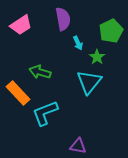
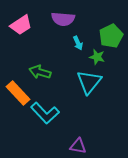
purple semicircle: rotated 105 degrees clockwise
green pentagon: moved 5 px down
green star: rotated 21 degrees counterclockwise
cyan L-shape: rotated 112 degrees counterclockwise
